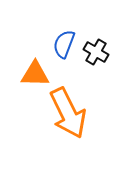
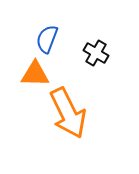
blue semicircle: moved 17 px left, 5 px up
black cross: moved 1 px down
